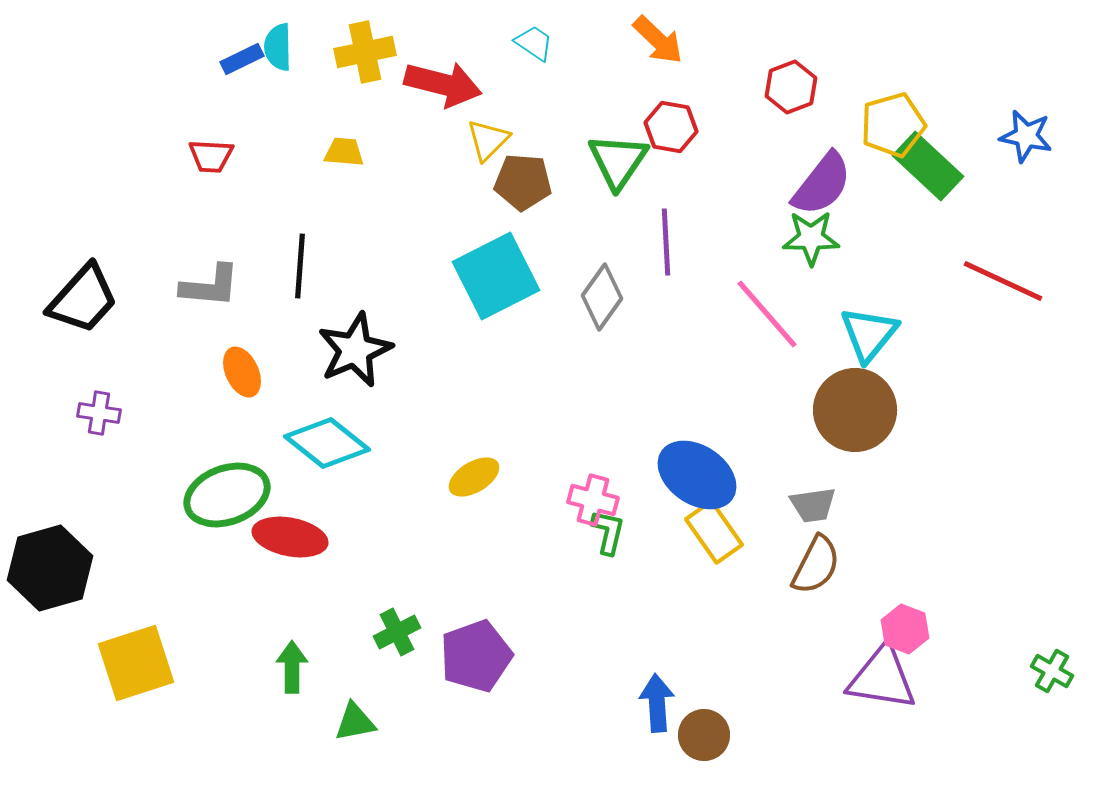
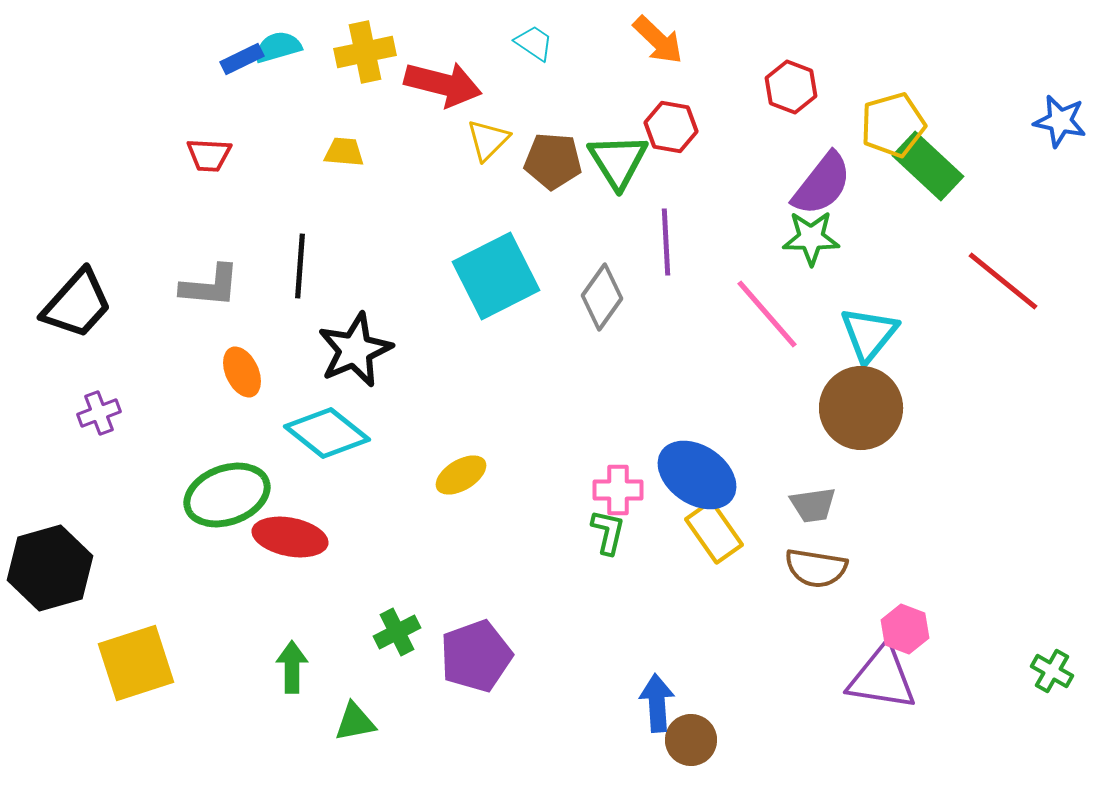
cyan semicircle at (278, 47): rotated 75 degrees clockwise
red hexagon at (791, 87): rotated 18 degrees counterclockwise
blue star at (1026, 136): moved 34 px right, 15 px up
red trapezoid at (211, 156): moved 2 px left, 1 px up
green triangle at (618, 161): rotated 6 degrees counterclockwise
brown pentagon at (523, 182): moved 30 px right, 21 px up
red line at (1003, 281): rotated 14 degrees clockwise
black trapezoid at (83, 299): moved 6 px left, 5 px down
brown circle at (855, 410): moved 6 px right, 2 px up
purple cross at (99, 413): rotated 30 degrees counterclockwise
cyan diamond at (327, 443): moved 10 px up
yellow ellipse at (474, 477): moved 13 px left, 2 px up
pink cross at (593, 500): moved 25 px right, 10 px up; rotated 15 degrees counterclockwise
brown semicircle at (816, 565): moved 3 px down; rotated 72 degrees clockwise
brown circle at (704, 735): moved 13 px left, 5 px down
